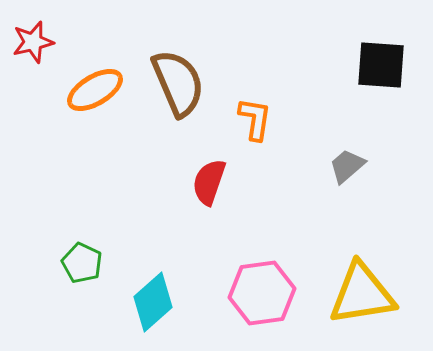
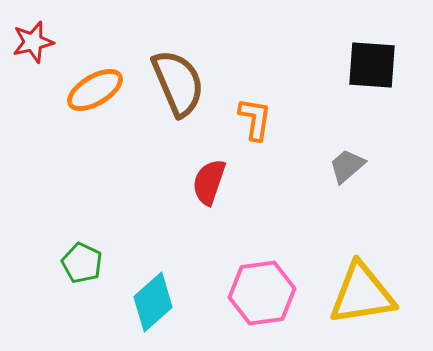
black square: moved 9 px left
